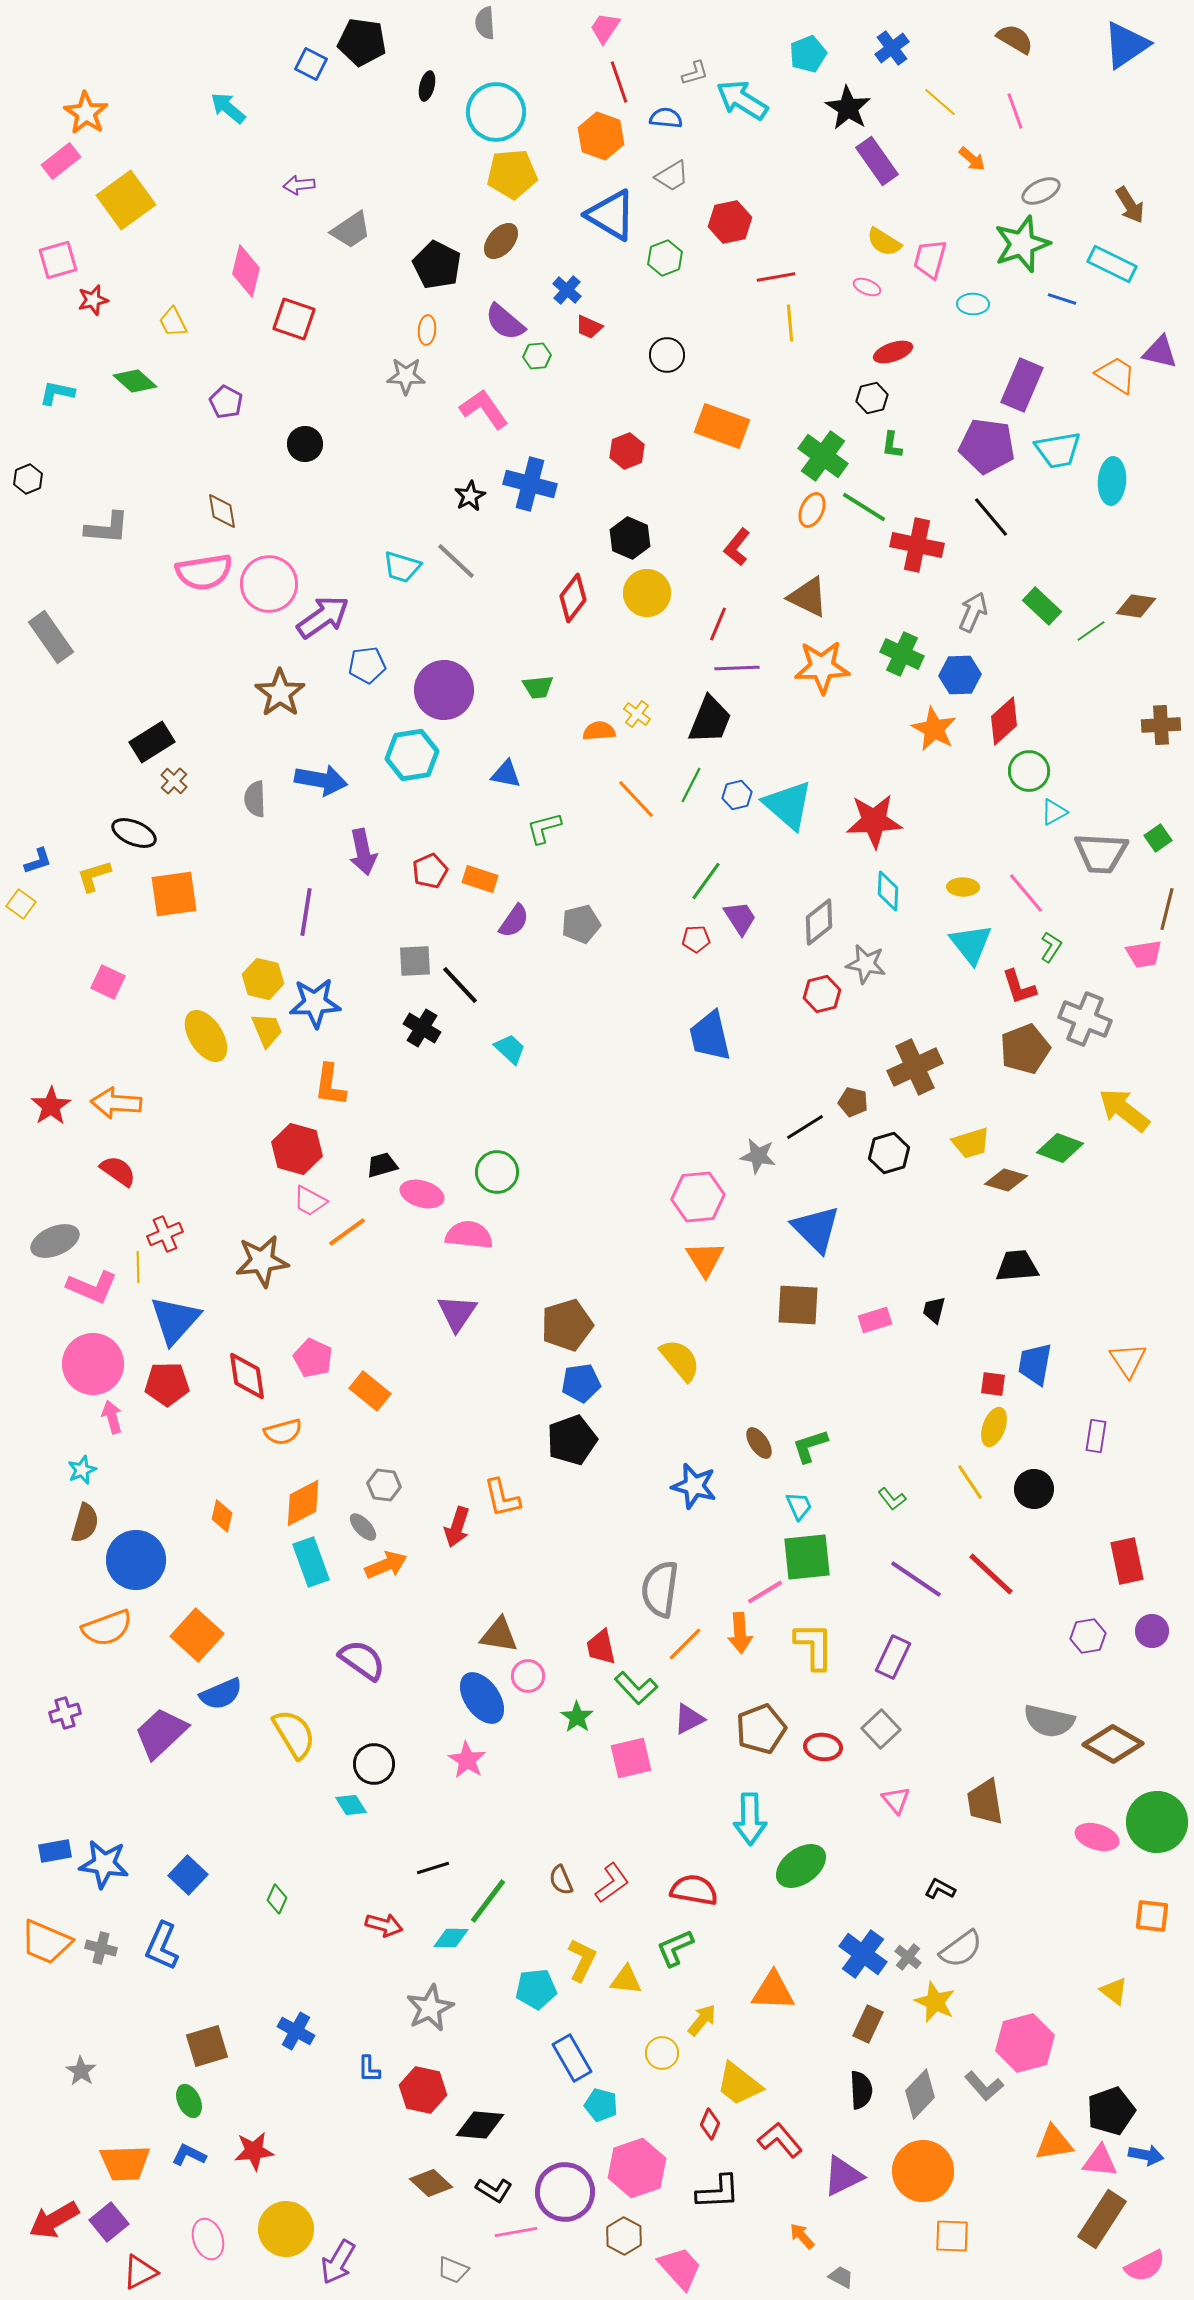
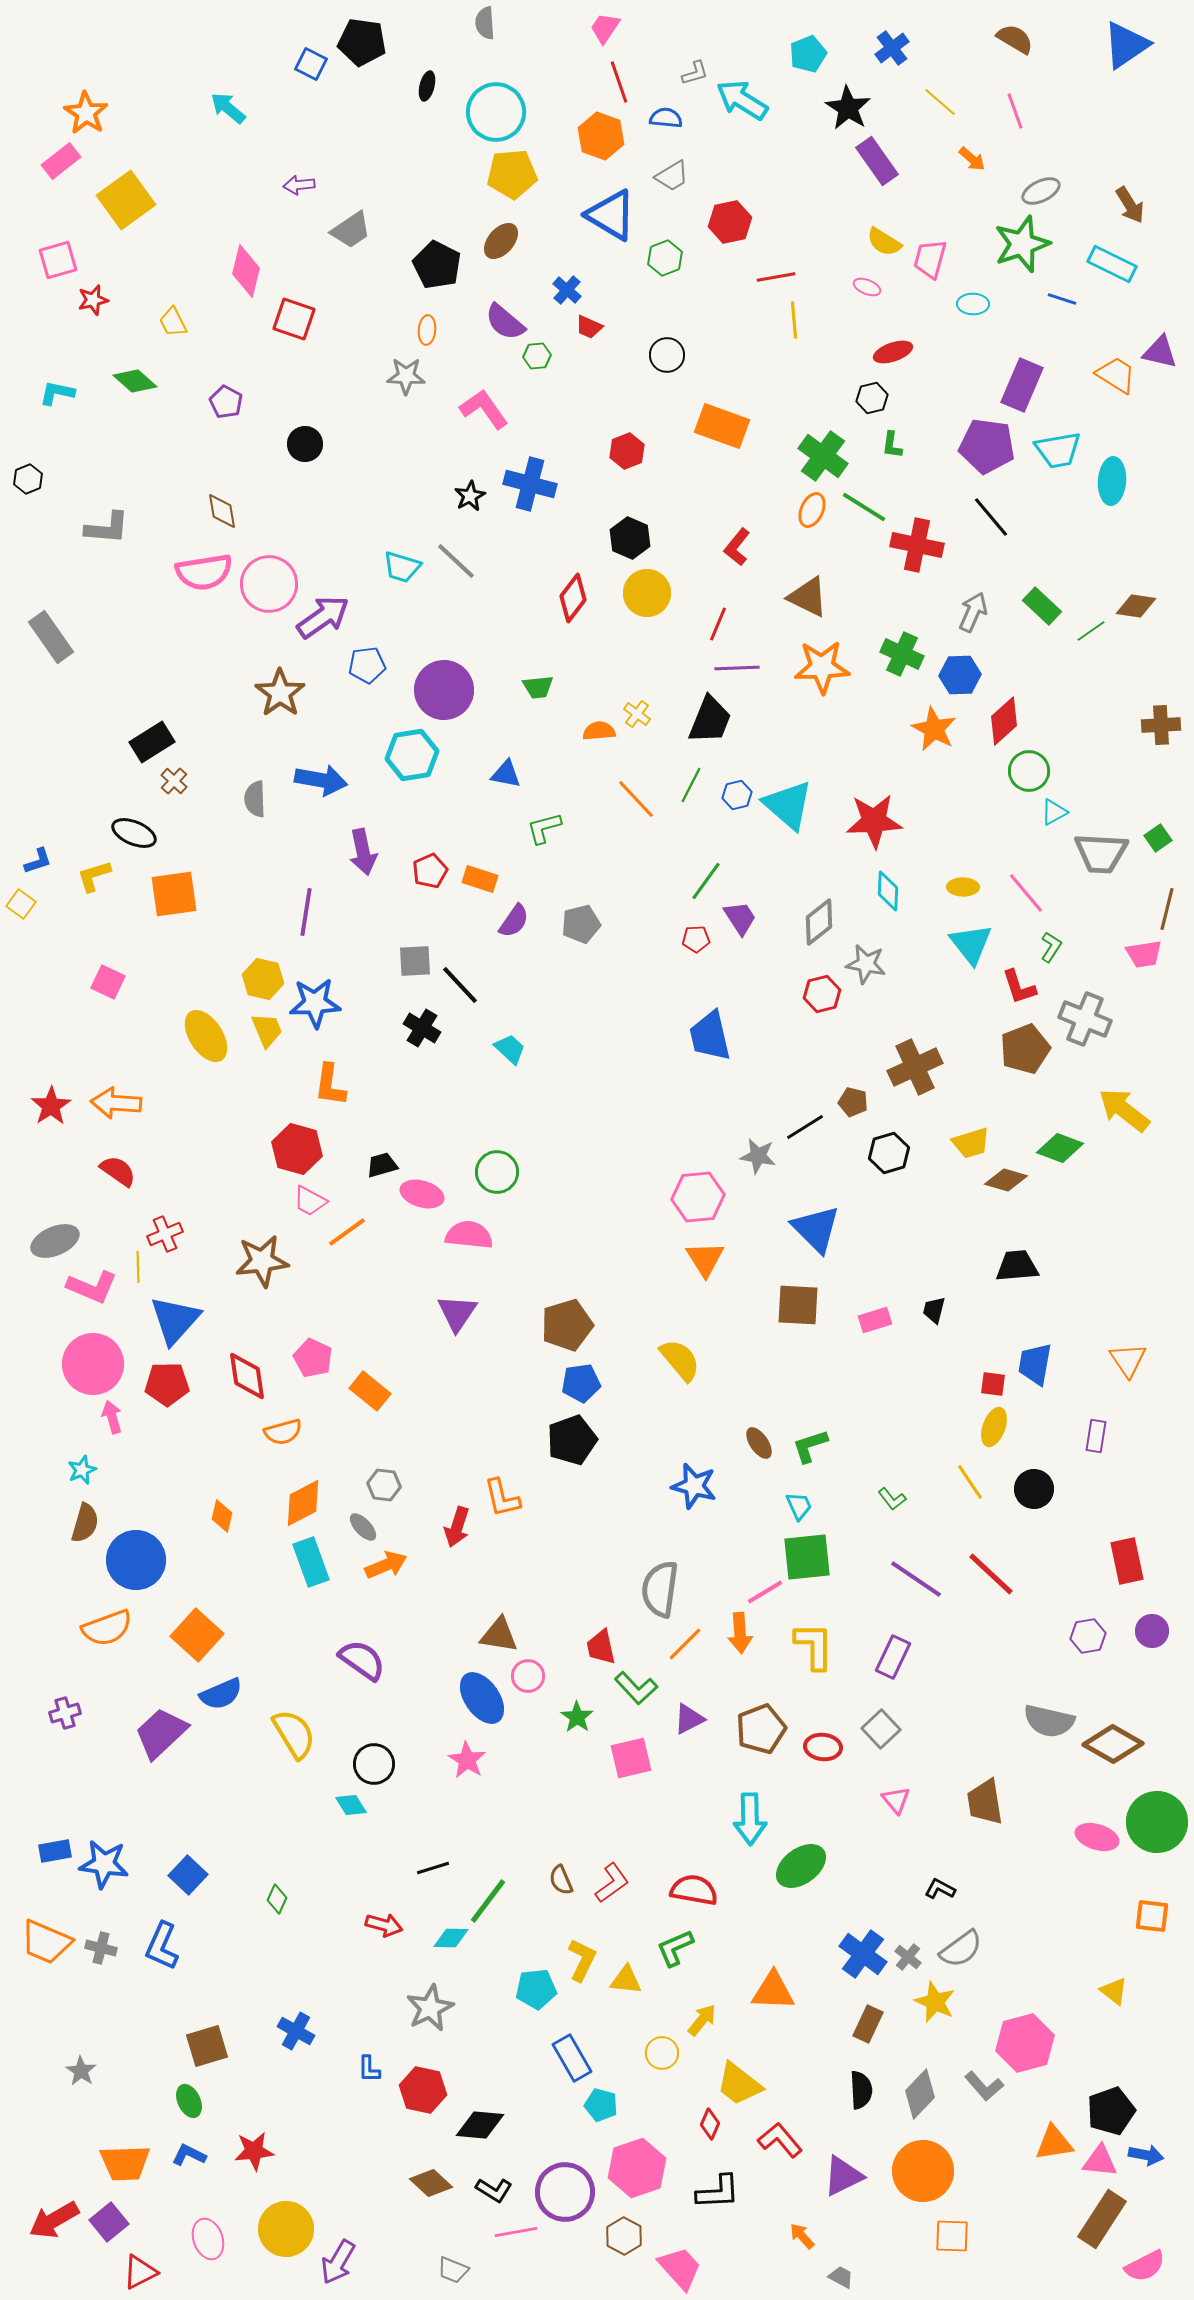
yellow line at (790, 323): moved 4 px right, 3 px up
